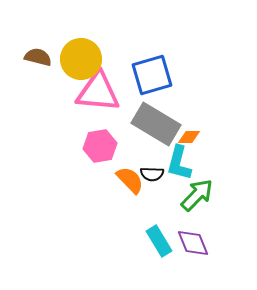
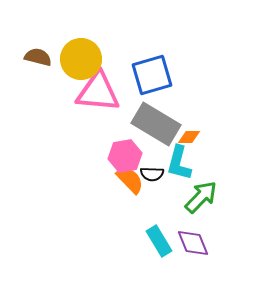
pink hexagon: moved 25 px right, 10 px down
green arrow: moved 4 px right, 2 px down
